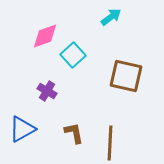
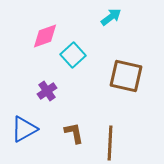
purple cross: rotated 24 degrees clockwise
blue triangle: moved 2 px right
